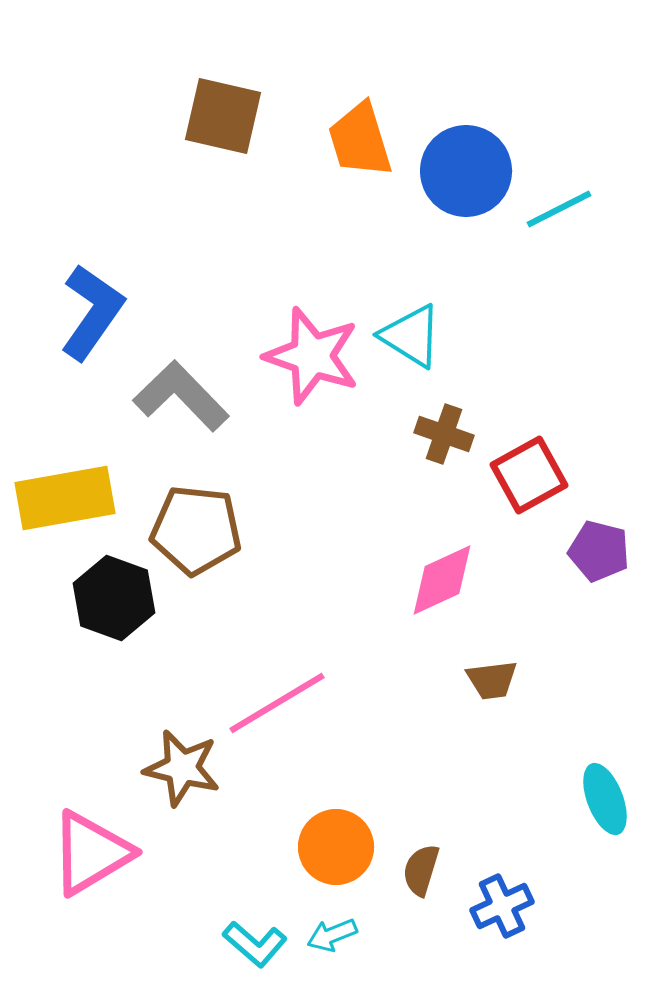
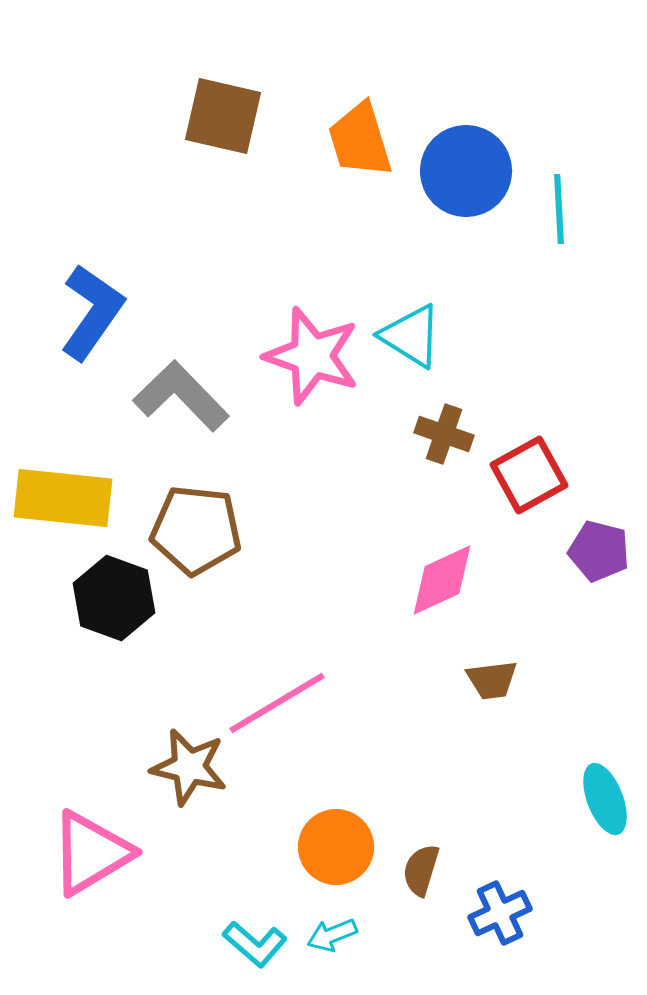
cyan line: rotated 66 degrees counterclockwise
yellow rectangle: moved 2 px left; rotated 16 degrees clockwise
brown star: moved 7 px right, 1 px up
blue cross: moved 2 px left, 7 px down
